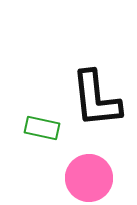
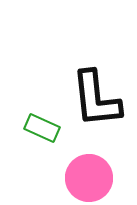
green rectangle: rotated 12 degrees clockwise
